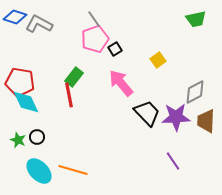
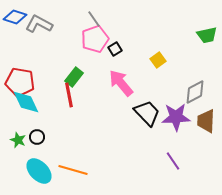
green trapezoid: moved 11 px right, 16 px down
